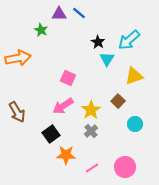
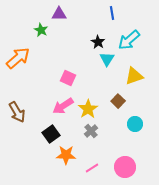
blue line: moved 33 px right; rotated 40 degrees clockwise
orange arrow: rotated 30 degrees counterclockwise
yellow star: moved 3 px left, 1 px up
